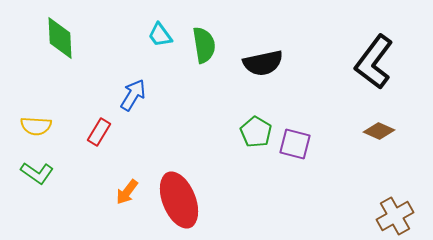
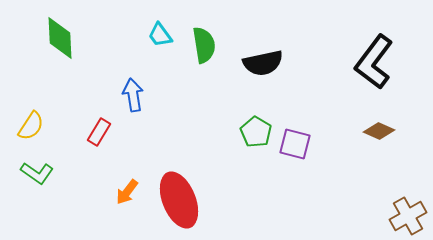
blue arrow: rotated 40 degrees counterclockwise
yellow semicircle: moved 5 px left; rotated 60 degrees counterclockwise
brown cross: moved 13 px right
